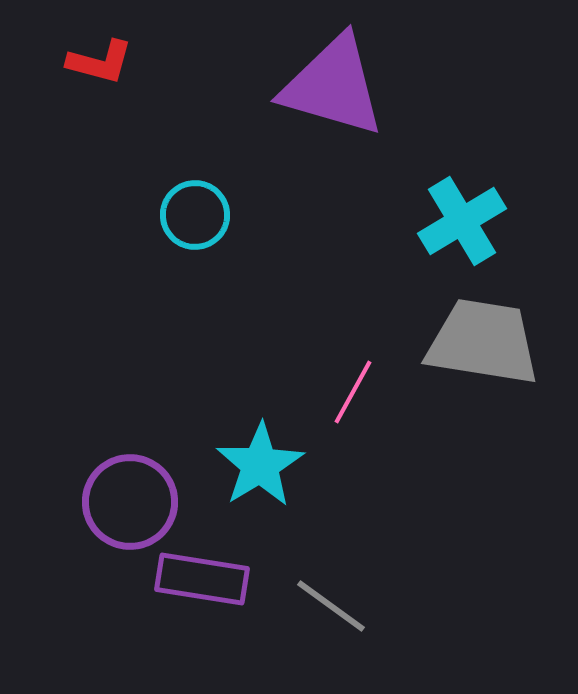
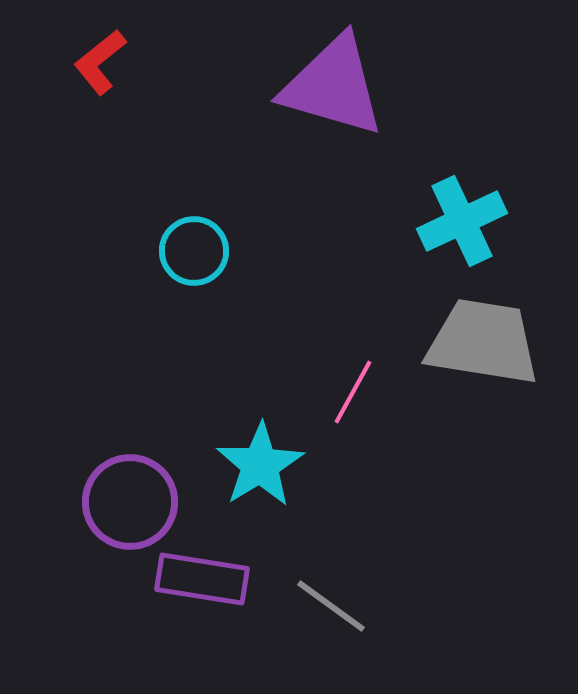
red L-shape: rotated 126 degrees clockwise
cyan circle: moved 1 px left, 36 px down
cyan cross: rotated 6 degrees clockwise
